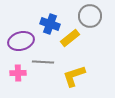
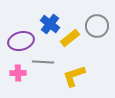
gray circle: moved 7 px right, 10 px down
blue cross: rotated 18 degrees clockwise
